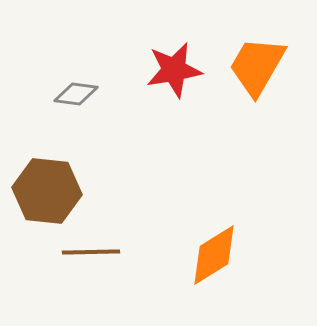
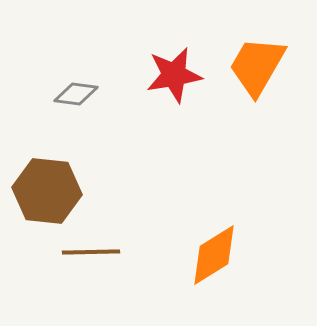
red star: moved 5 px down
